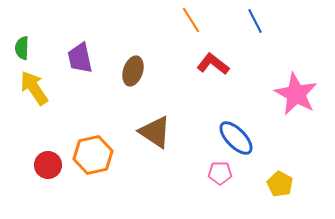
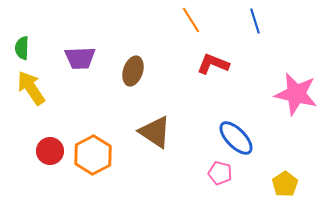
blue line: rotated 10 degrees clockwise
purple trapezoid: rotated 80 degrees counterclockwise
red L-shape: rotated 16 degrees counterclockwise
yellow arrow: moved 3 px left
pink star: rotated 15 degrees counterclockwise
orange hexagon: rotated 15 degrees counterclockwise
red circle: moved 2 px right, 14 px up
pink pentagon: rotated 15 degrees clockwise
yellow pentagon: moved 5 px right; rotated 10 degrees clockwise
